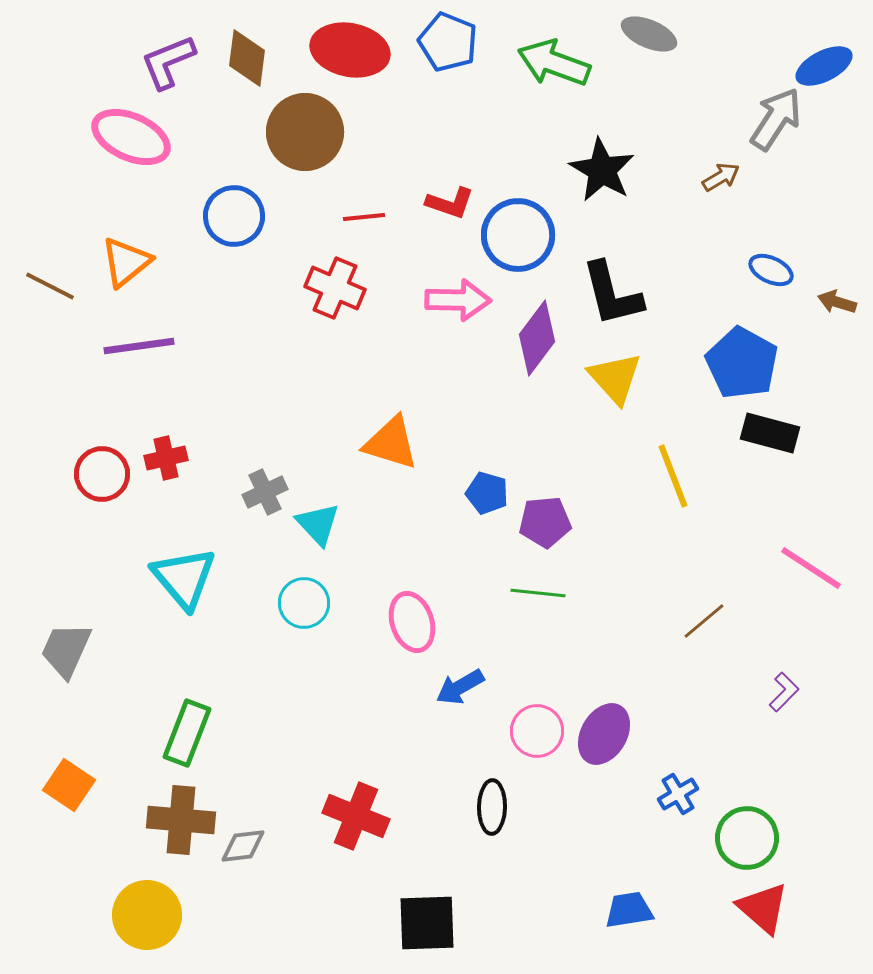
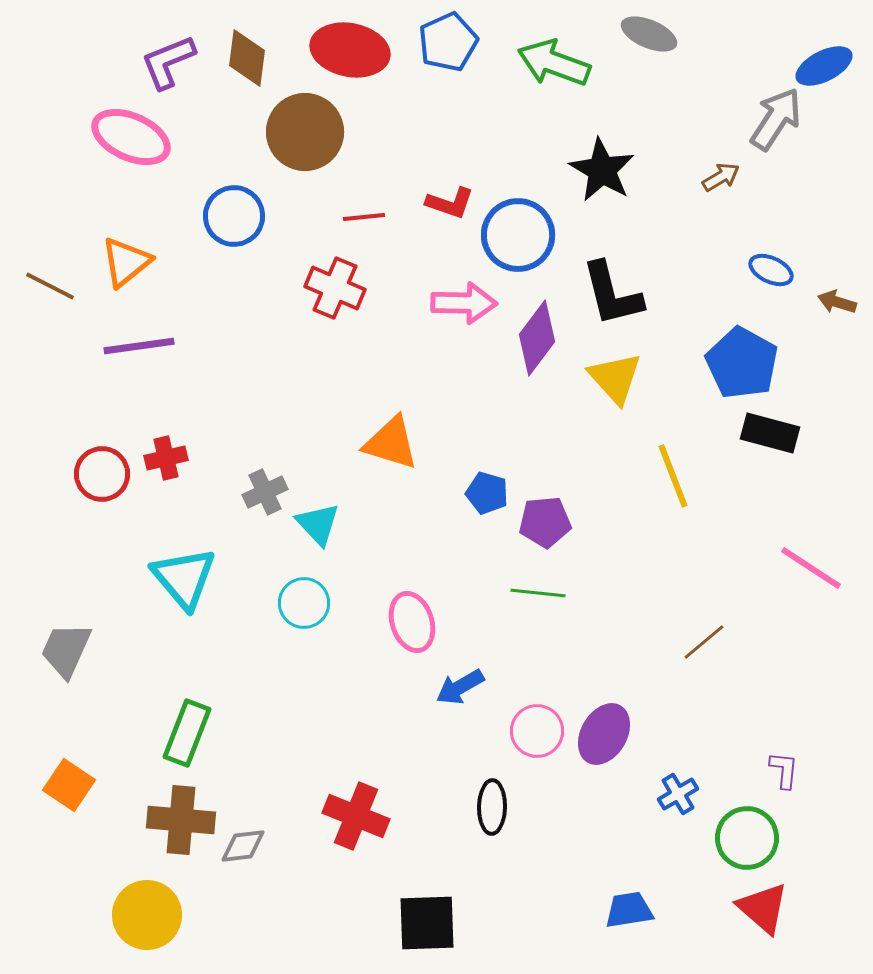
blue pentagon at (448, 42): rotated 26 degrees clockwise
pink arrow at (458, 300): moved 6 px right, 3 px down
brown line at (704, 621): moved 21 px down
purple L-shape at (784, 692): moved 78 px down; rotated 39 degrees counterclockwise
